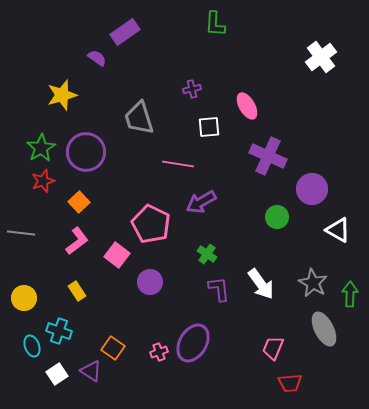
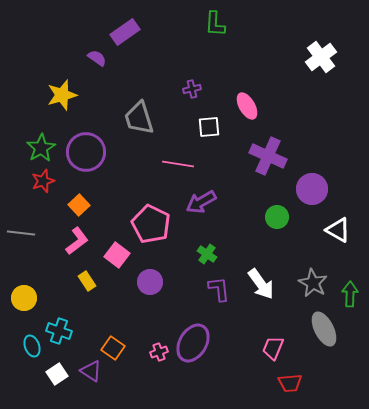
orange square at (79, 202): moved 3 px down
yellow rectangle at (77, 291): moved 10 px right, 10 px up
